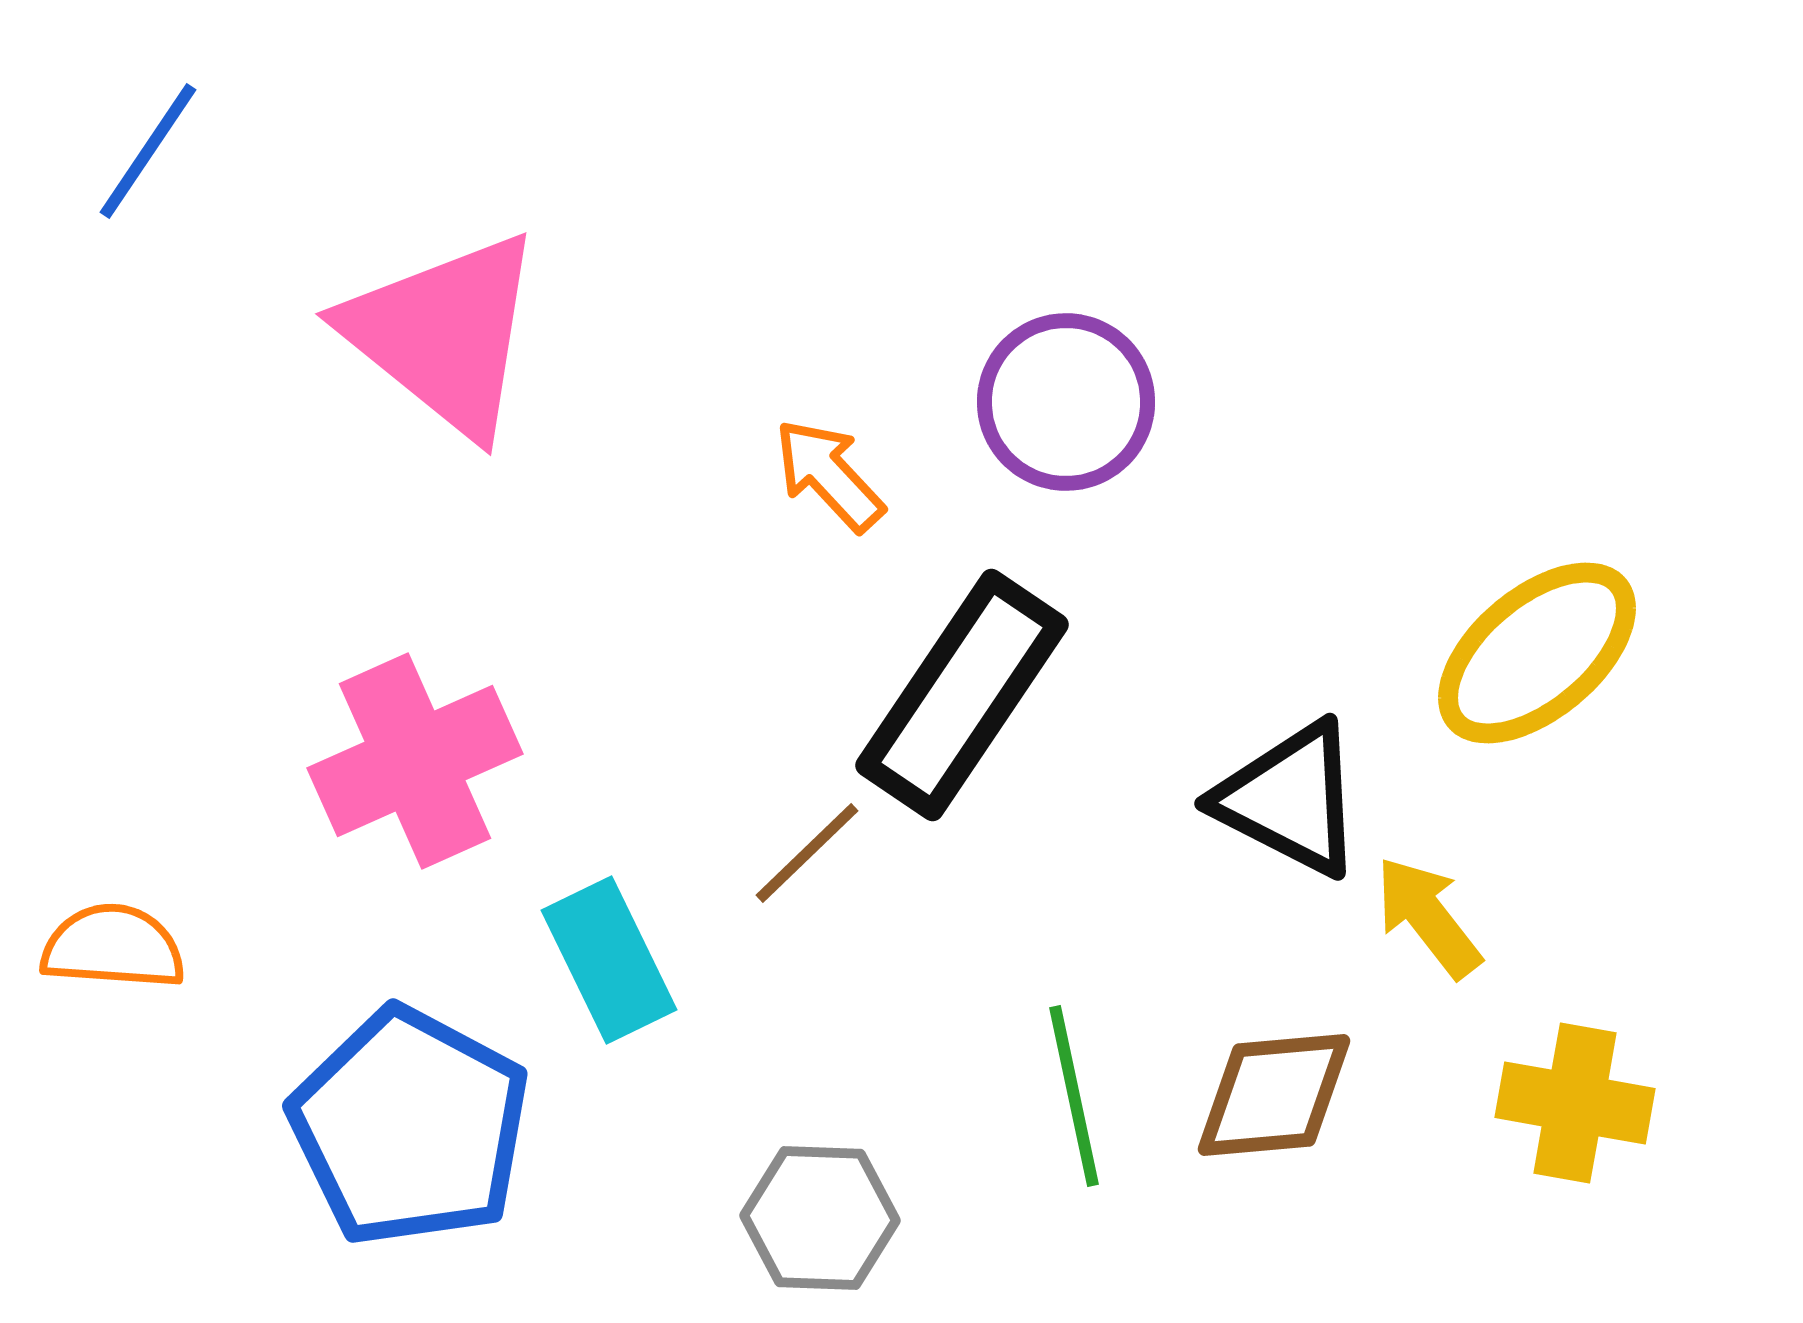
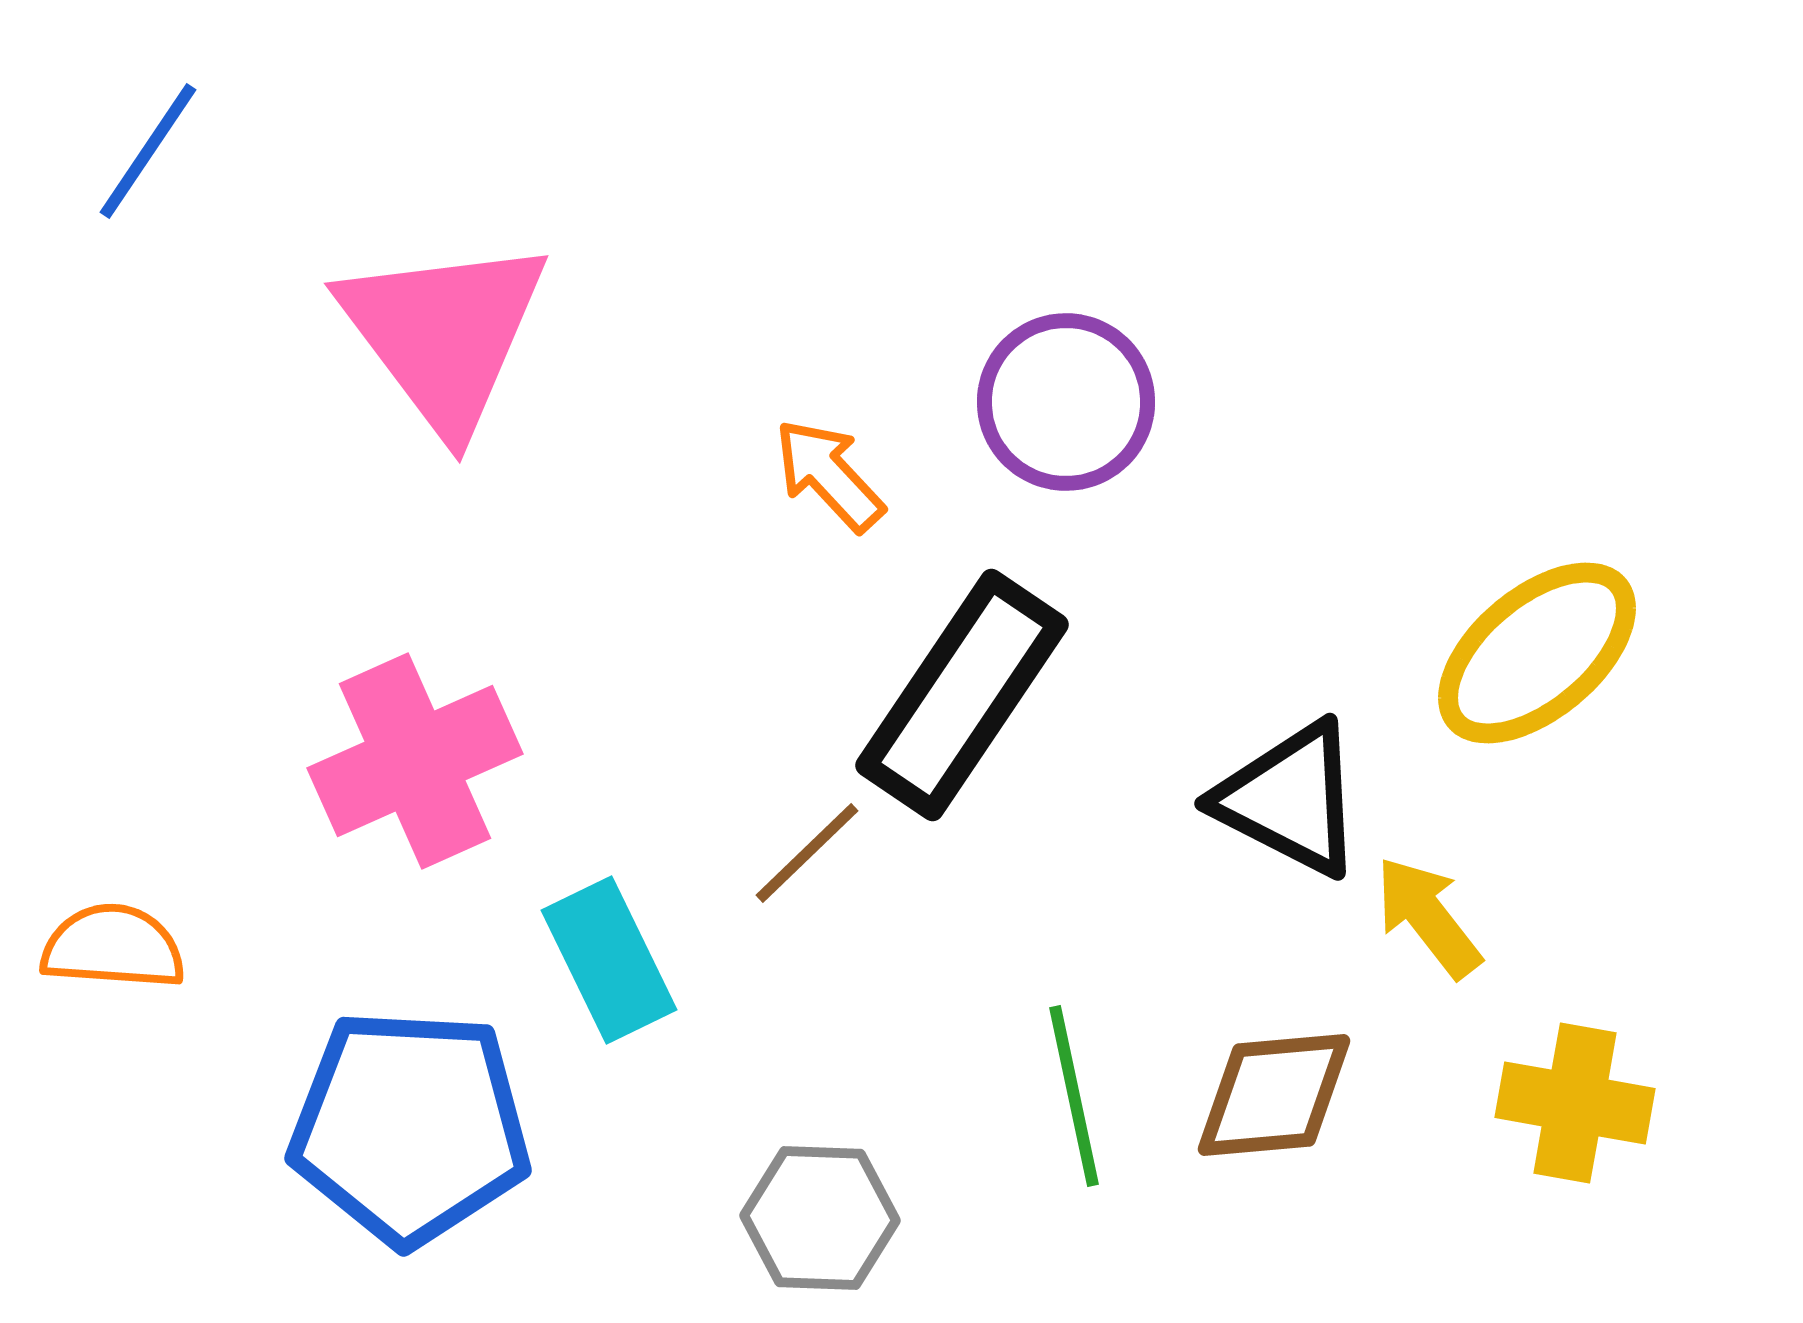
pink triangle: rotated 14 degrees clockwise
blue pentagon: rotated 25 degrees counterclockwise
